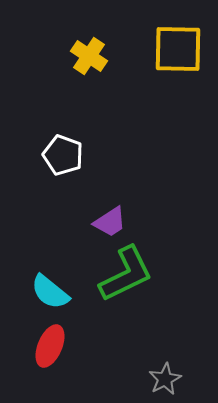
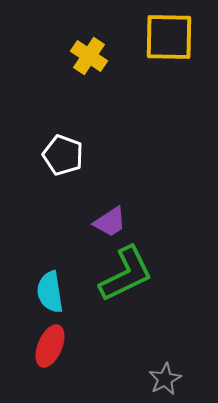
yellow square: moved 9 px left, 12 px up
cyan semicircle: rotated 42 degrees clockwise
